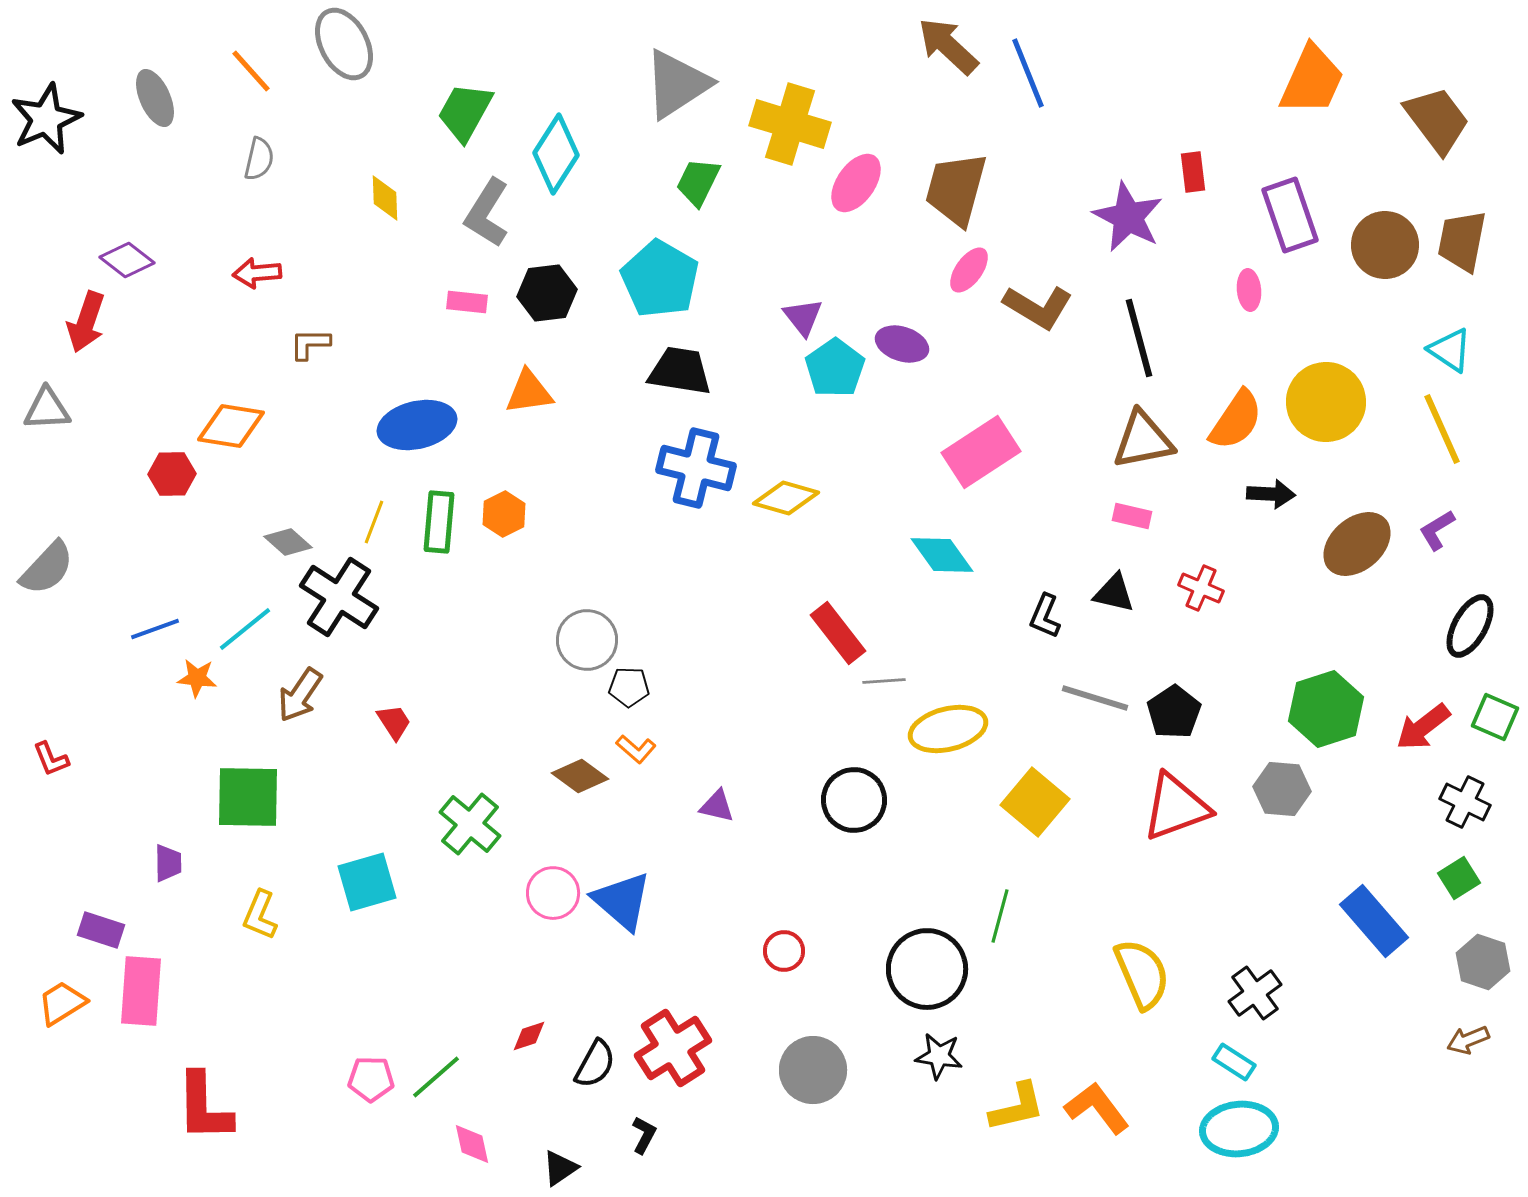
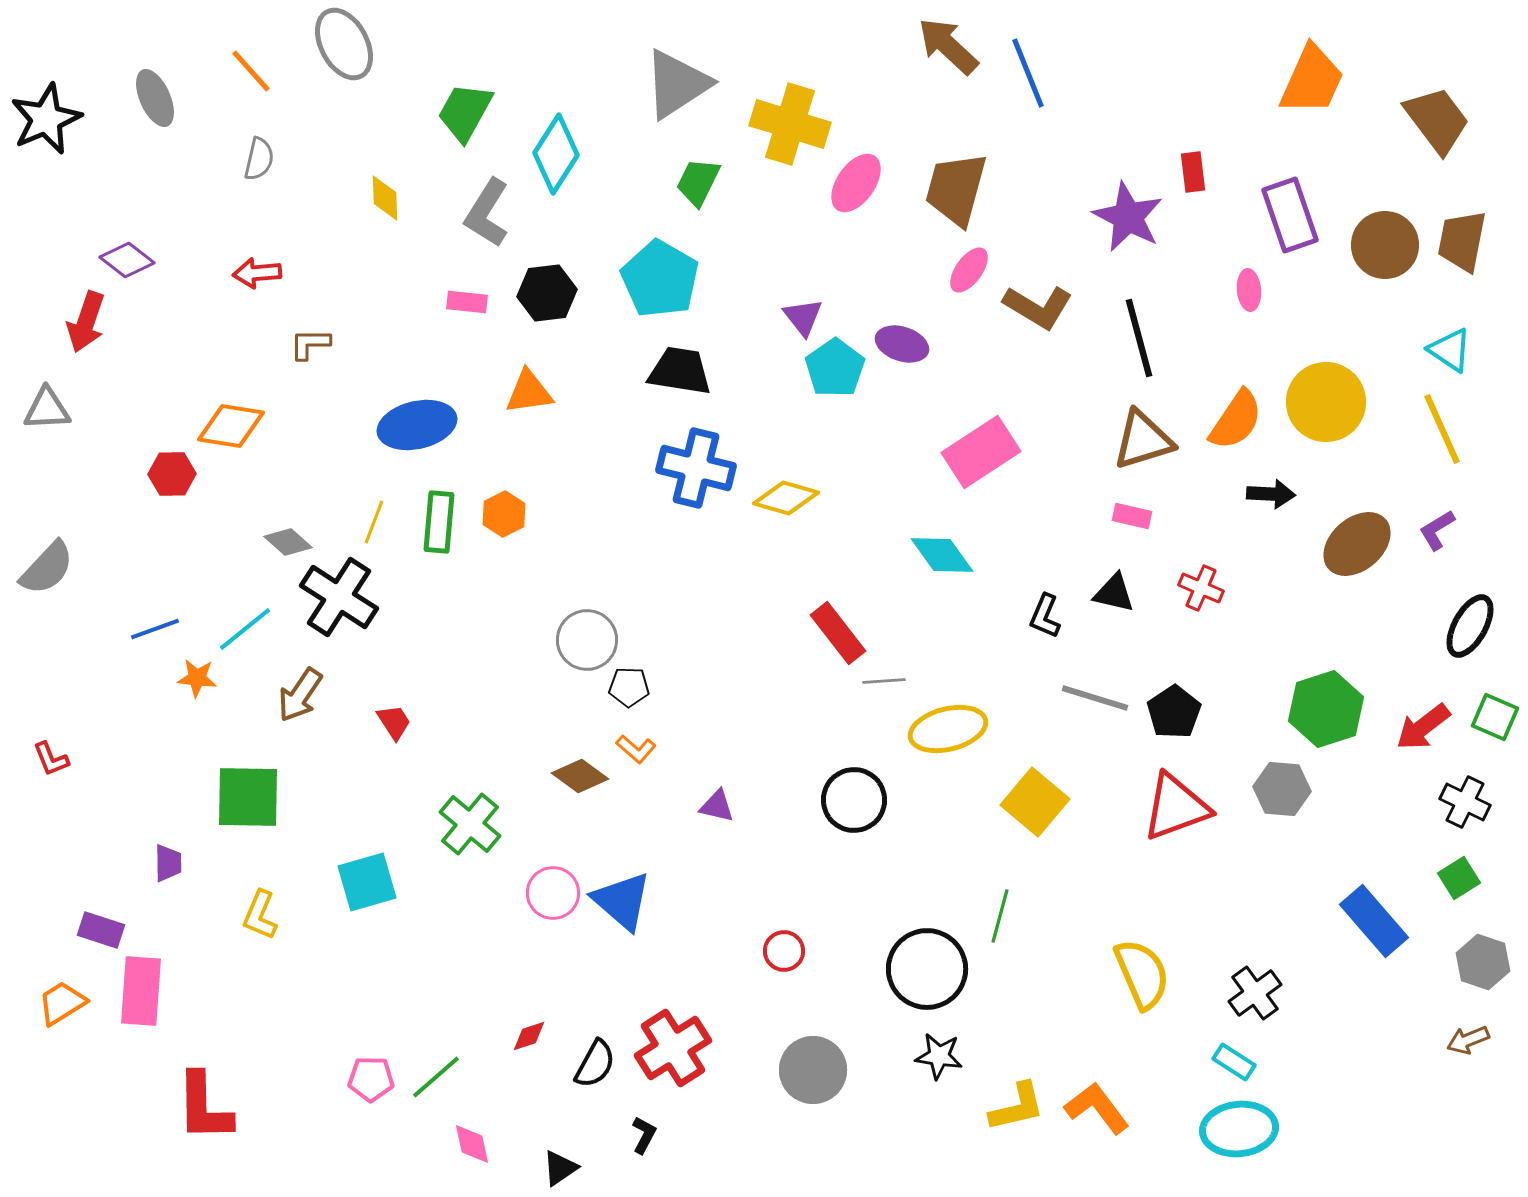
brown triangle at (1143, 440): rotated 6 degrees counterclockwise
